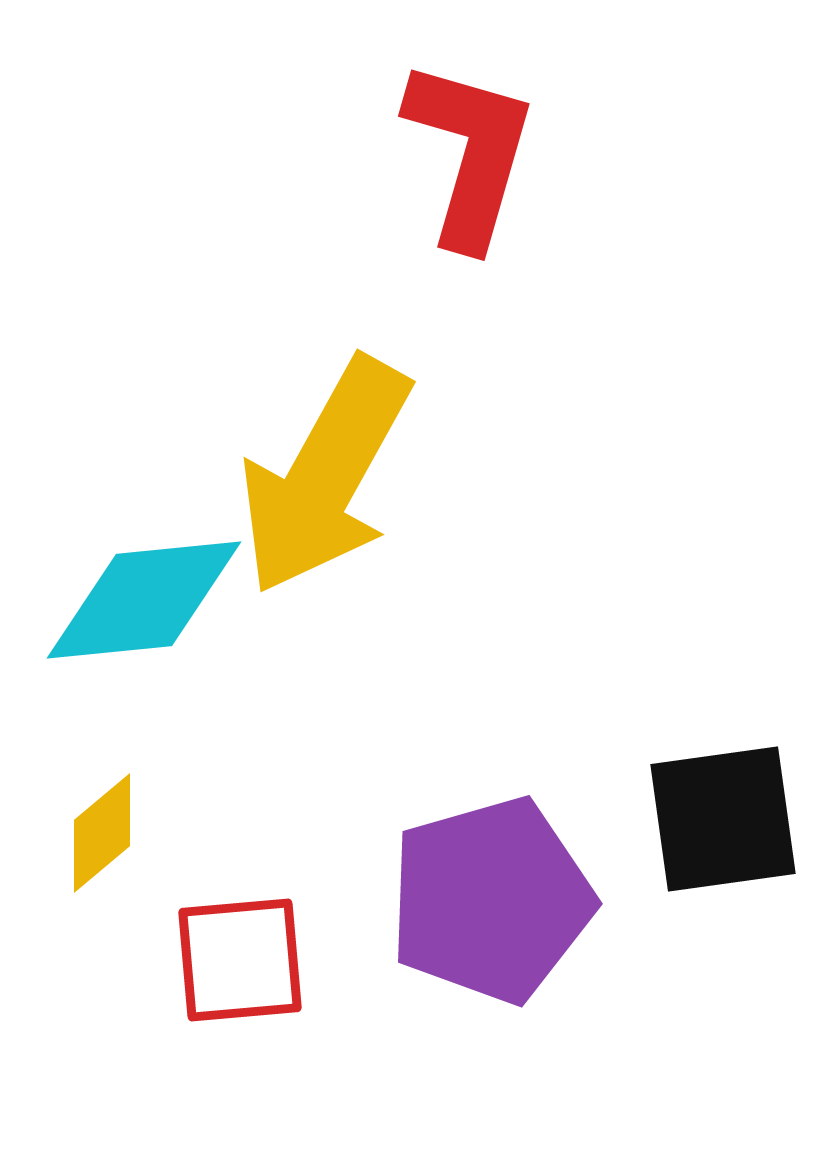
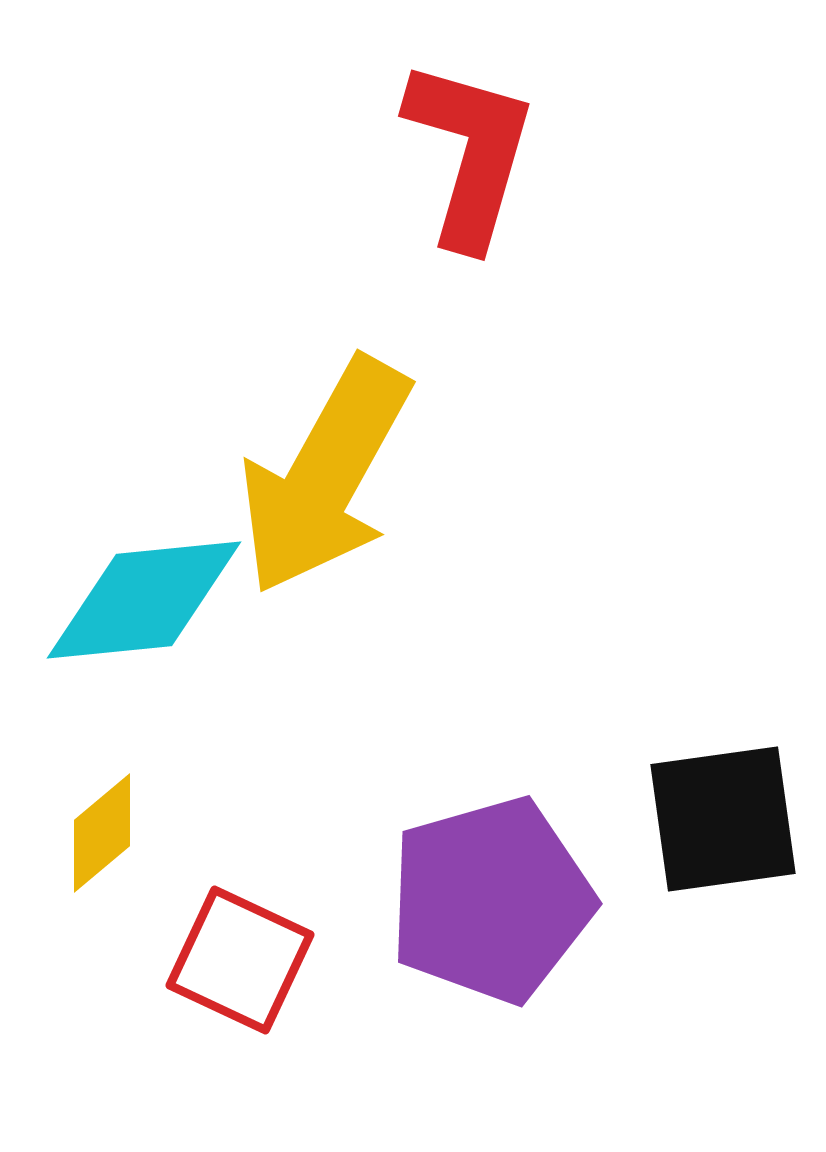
red square: rotated 30 degrees clockwise
